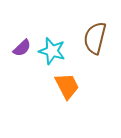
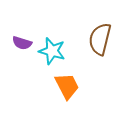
brown semicircle: moved 5 px right, 1 px down
purple semicircle: moved 5 px up; rotated 60 degrees clockwise
